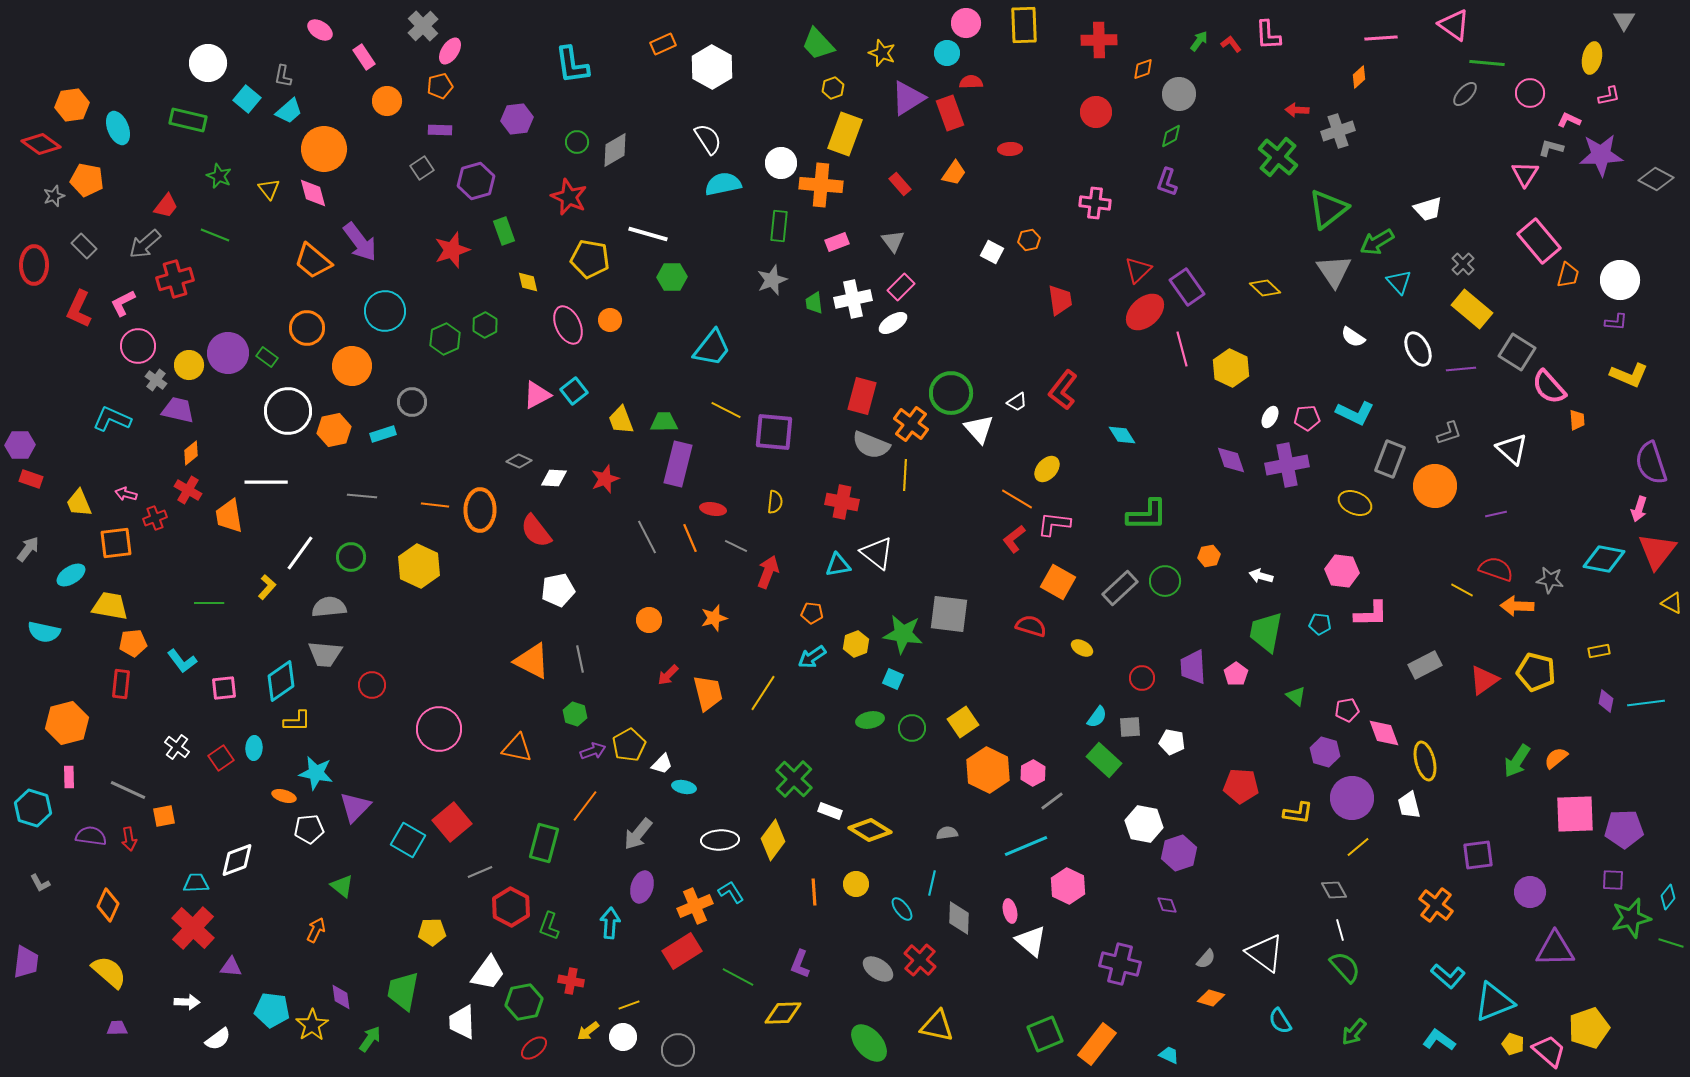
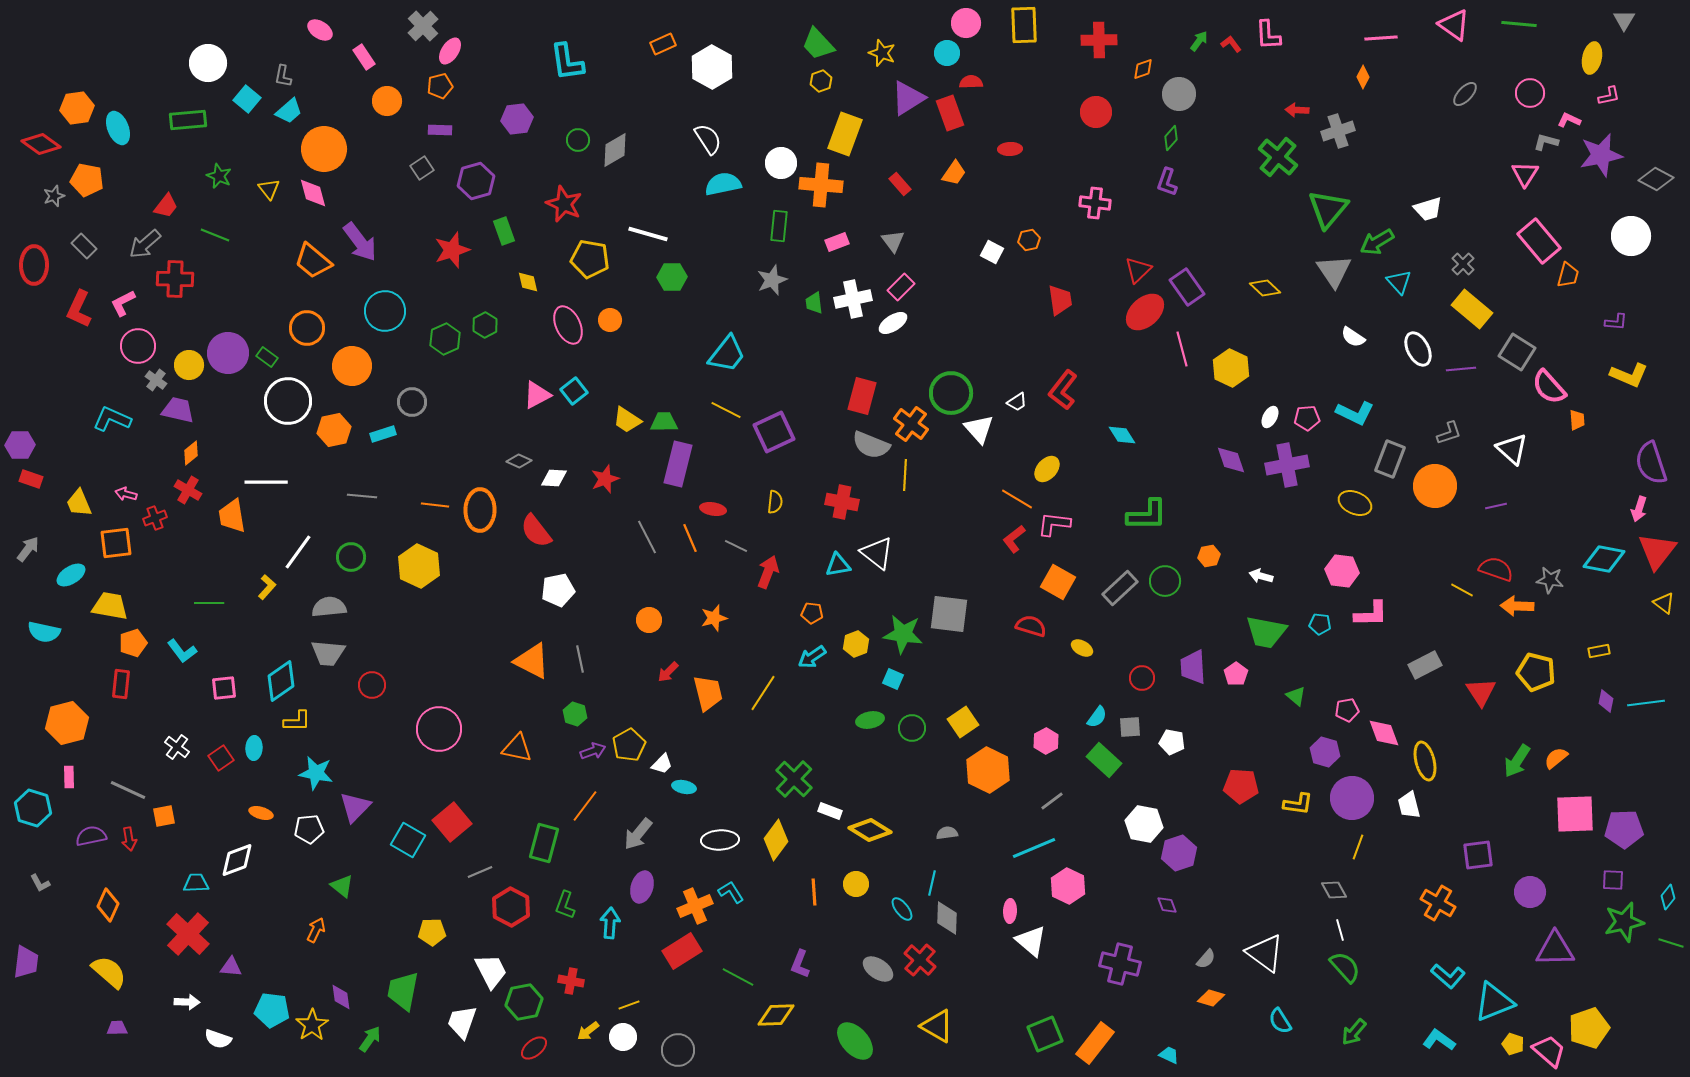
green line at (1487, 63): moved 32 px right, 39 px up
cyan L-shape at (572, 65): moved 5 px left, 3 px up
orange diamond at (1359, 77): moved 4 px right; rotated 20 degrees counterclockwise
yellow hexagon at (833, 88): moved 12 px left, 7 px up
orange hexagon at (72, 105): moved 5 px right, 3 px down
green rectangle at (188, 120): rotated 18 degrees counterclockwise
green diamond at (1171, 136): moved 2 px down; rotated 20 degrees counterclockwise
green circle at (577, 142): moved 1 px right, 2 px up
gray L-shape at (1551, 148): moved 5 px left, 6 px up
purple star at (1601, 155): rotated 9 degrees counterclockwise
red star at (569, 197): moved 5 px left, 7 px down
green triangle at (1328, 209): rotated 12 degrees counterclockwise
red cross at (175, 279): rotated 18 degrees clockwise
white circle at (1620, 280): moved 11 px right, 44 px up
cyan trapezoid at (712, 348): moved 15 px right, 6 px down
white circle at (288, 411): moved 10 px up
yellow trapezoid at (621, 420): moved 6 px right; rotated 36 degrees counterclockwise
purple square at (774, 432): rotated 30 degrees counterclockwise
purple line at (1496, 514): moved 8 px up
orange trapezoid at (229, 516): moved 3 px right
white line at (300, 553): moved 2 px left, 1 px up
yellow triangle at (1672, 603): moved 8 px left; rotated 10 degrees clockwise
green trapezoid at (1266, 632): rotated 90 degrees counterclockwise
orange pentagon at (133, 643): rotated 12 degrees counterclockwise
gray trapezoid at (325, 654): moved 3 px right, 1 px up
cyan L-shape at (182, 661): moved 10 px up
red arrow at (668, 675): moved 3 px up
red triangle at (1484, 680): moved 3 px left, 12 px down; rotated 28 degrees counterclockwise
pink hexagon at (1033, 773): moved 13 px right, 32 px up
orange ellipse at (284, 796): moved 23 px left, 17 px down
yellow L-shape at (1298, 813): moved 9 px up
purple semicircle at (91, 836): rotated 20 degrees counterclockwise
yellow diamond at (773, 840): moved 3 px right
cyan line at (1026, 846): moved 8 px right, 2 px down
yellow line at (1358, 847): rotated 30 degrees counterclockwise
orange cross at (1436, 905): moved 2 px right, 2 px up; rotated 8 degrees counterclockwise
pink ellipse at (1010, 911): rotated 15 degrees clockwise
gray diamond at (959, 918): moved 12 px left
green star at (1631, 918): moved 7 px left, 4 px down
green L-shape at (549, 926): moved 16 px right, 21 px up
red cross at (193, 928): moved 5 px left, 6 px down
white trapezoid at (488, 973): moved 3 px right, 2 px up; rotated 63 degrees counterclockwise
yellow diamond at (783, 1013): moved 7 px left, 2 px down
white trapezoid at (462, 1022): rotated 21 degrees clockwise
yellow triangle at (937, 1026): rotated 18 degrees clockwise
white semicircle at (218, 1039): rotated 56 degrees clockwise
green ellipse at (869, 1043): moved 14 px left, 2 px up
orange rectangle at (1097, 1044): moved 2 px left, 1 px up
